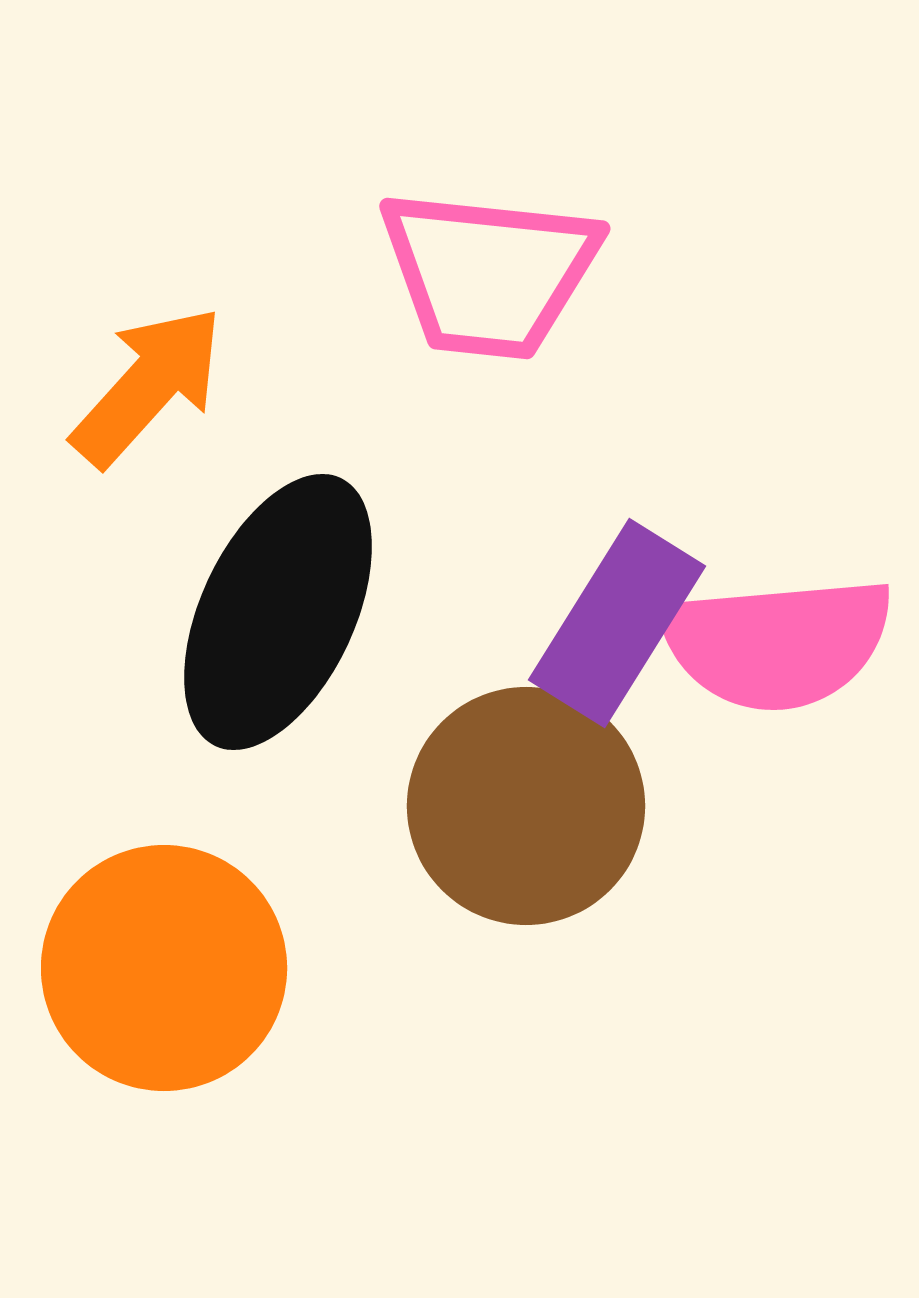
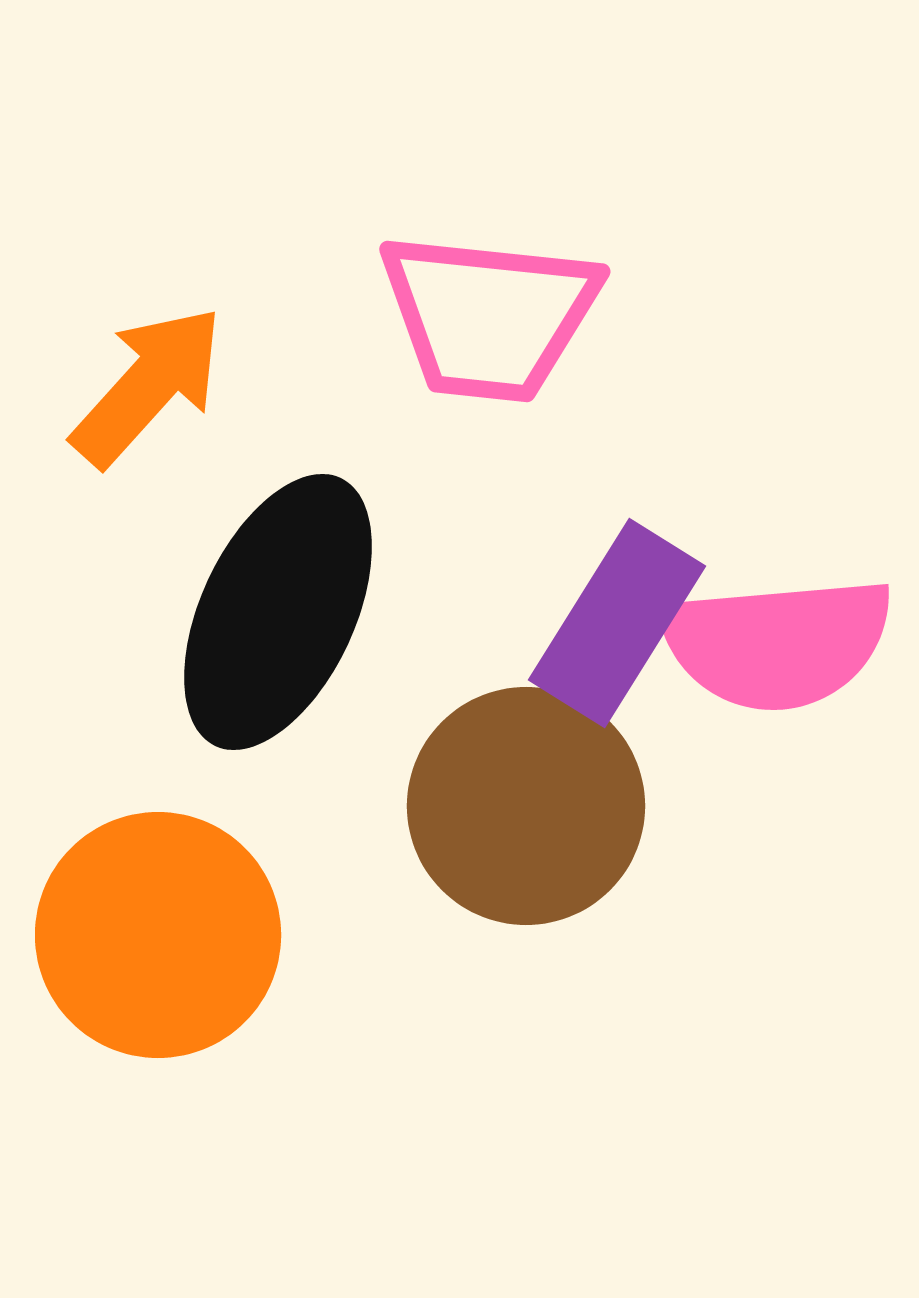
pink trapezoid: moved 43 px down
orange circle: moved 6 px left, 33 px up
